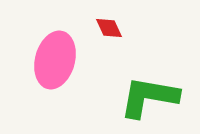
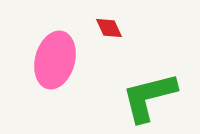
green L-shape: rotated 24 degrees counterclockwise
